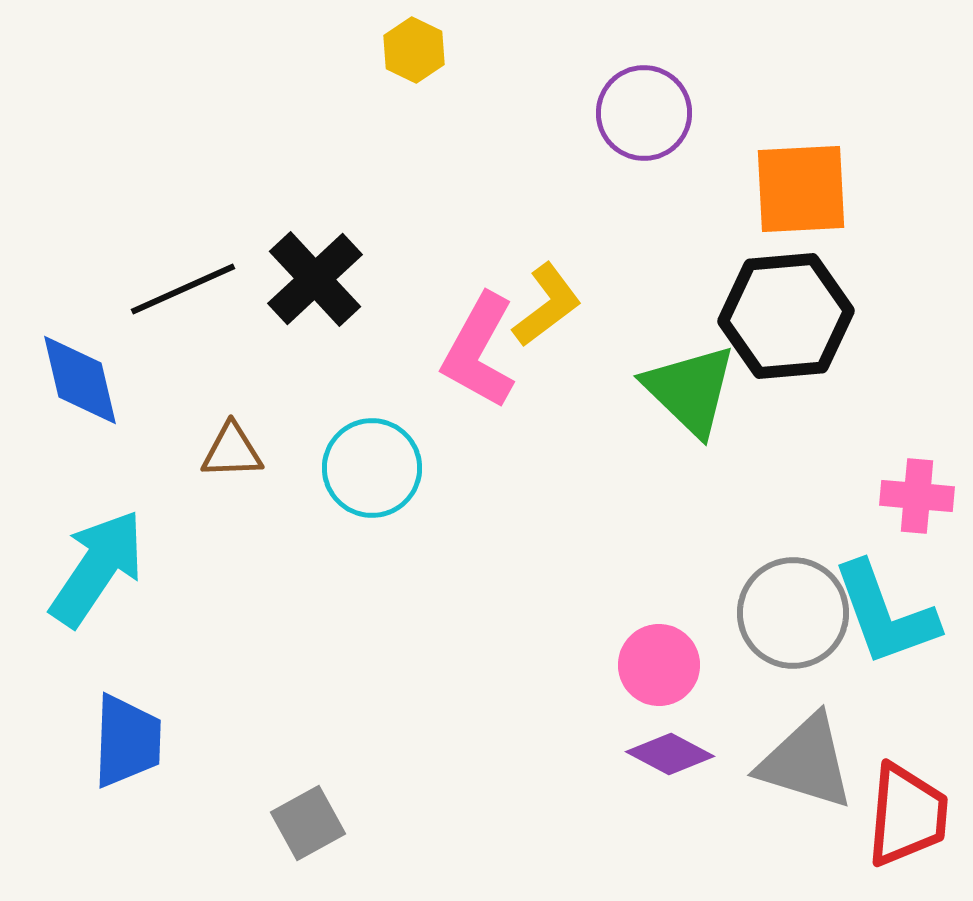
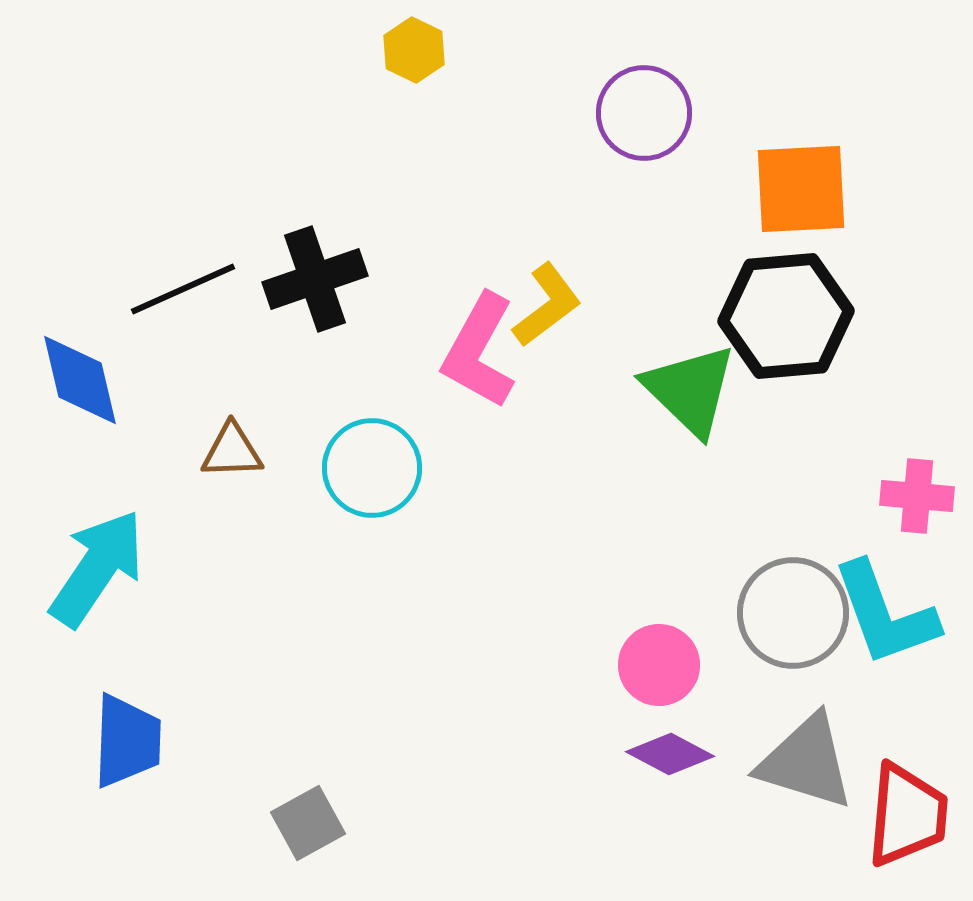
black cross: rotated 24 degrees clockwise
